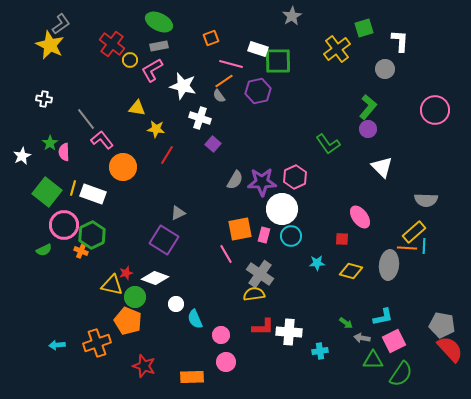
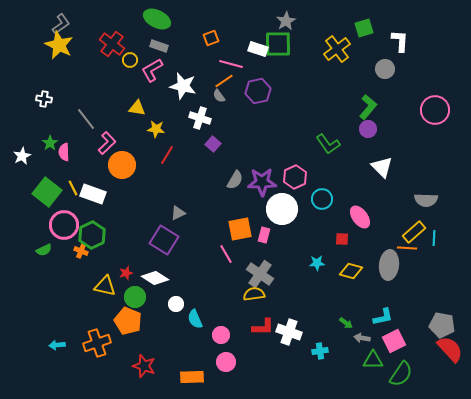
gray star at (292, 16): moved 6 px left, 5 px down
green ellipse at (159, 22): moved 2 px left, 3 px up
yellow star at (50, 45): moved 9 px right
gray rectangle at (159, 46): rotated 30 degrees clockwise
green square at (278, 61): moved 17 px up
pink L-shape at (102, 140): moved 5 px right, 3 px down; rotated 85 degrees clockwise
orange circle at (123, 167): moved 1 px left, 2 px up
yellow line at (73, 188): rotated 42 degrees counterclockwise
cyan circle at (291, 236): moved 31 px right, 37 px up
cyan line at (424, 246): moved 10 px right, 8 px up
white diamond at (155, 278): rotated 12 degrees clockwise
yellow triangle at (112, 285): moved 7 px left, 1 px down
white cross at (289, 332): rotated 15 degrees clockwise
